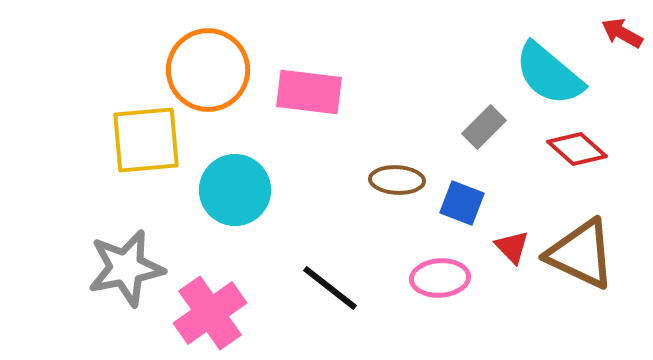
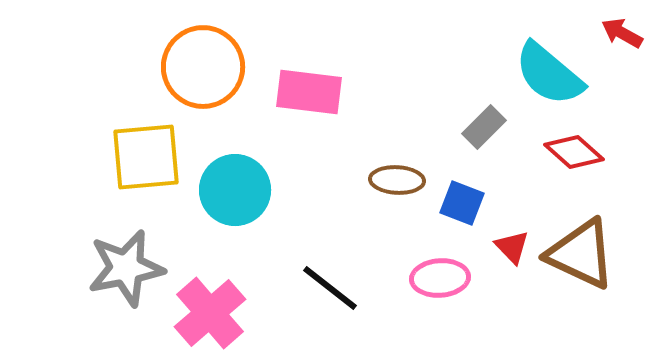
orange circle: moved 5 px left, 3 px up
yellow square: moved 17 px down
red diamond: moved 3 px left, 3 px down
pink cross: rotated 6 degrees counterclockwise
